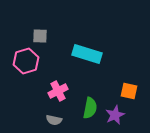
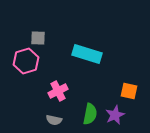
gray square: moved 2 px left, 2 px down
green semicircle: moved 6 px down
